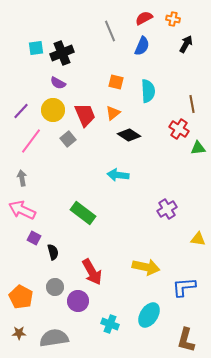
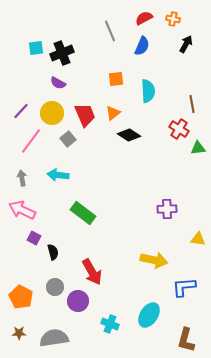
orange square: moved 3 px up; rotated 21 degrees counterclockwise
yellow circle: moved 1 px left, 3 px down
cyan arrow: moved 60 px left
purple cross: rotated 30 degrees clockwise
yellow arrow: moved 8 px right, 7 px up
